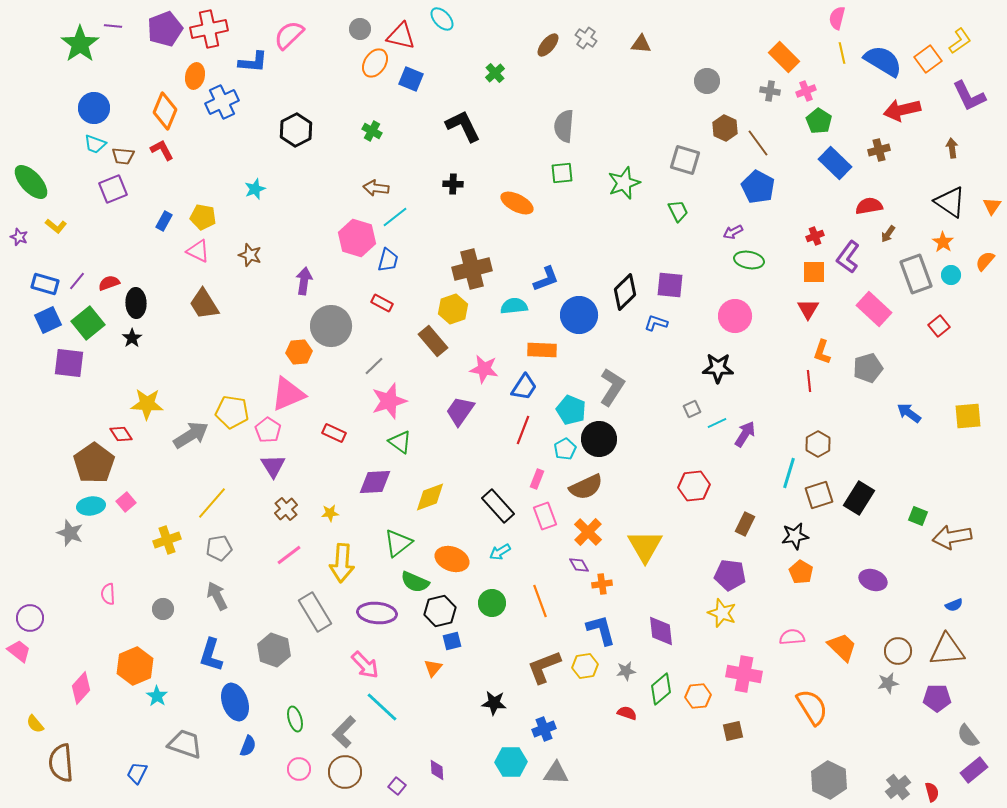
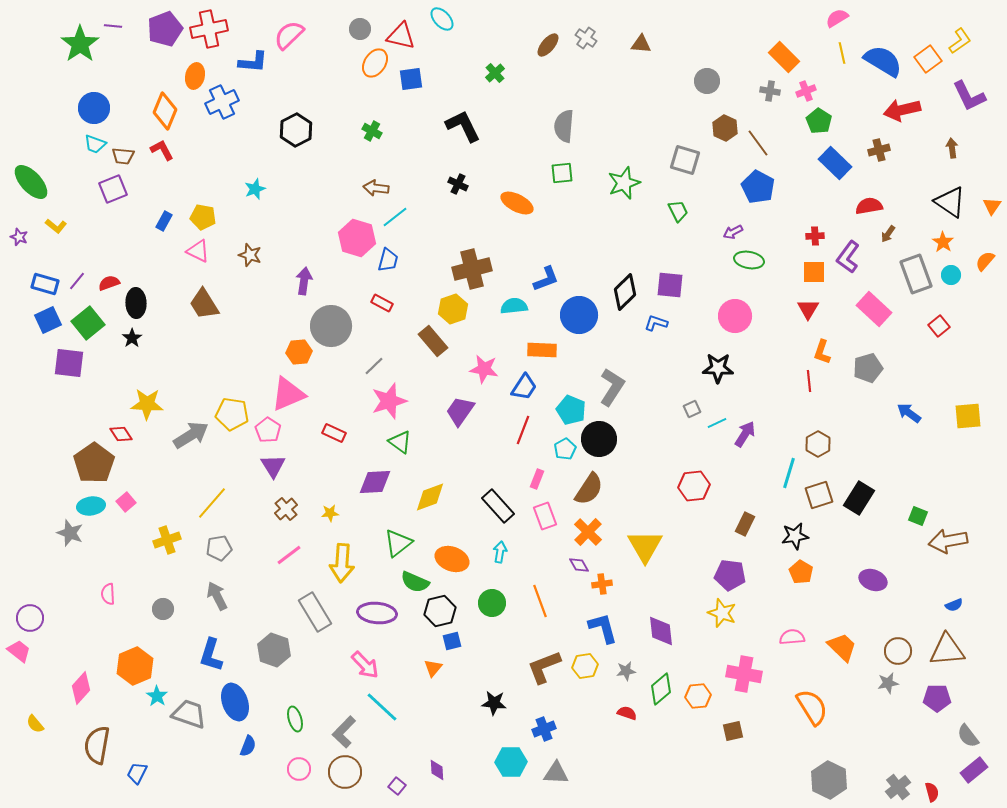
pink semicircle at (837, 18): rotated 45 degrees clockwise
blue square at (411, 79): rotated 30 degrees counterclockwise
black cross at (453, 184): moved 5 px right; rotated 24 degrees clockwise
red cross at (815, 236): rotated 18 degrees clockwise
yellow pentagon at (232, 412): moved 2 px down
brown semicircle at (586, 487): moved 3 px right, 2 px down; rotated 32 degrees counterclockwise
brown arrow at (952, 537): moved 4 px left, 4 px down
cyan arrow at (500, 552): rotated 130 degrees clockwise
blue L-shape at (601, 630): moved 2 px right, 2 px up
gray trapezoid at (185, 744): moved 4 px right, 30 px up
brown semicircle at (61, 763): moved 36 px right, 18 px up; rotated 15 degrees clockwise
